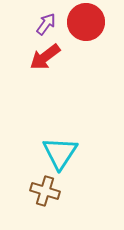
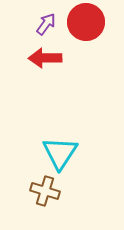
red arrow: moved 1 px down; rotated 36 degrees clockwise
